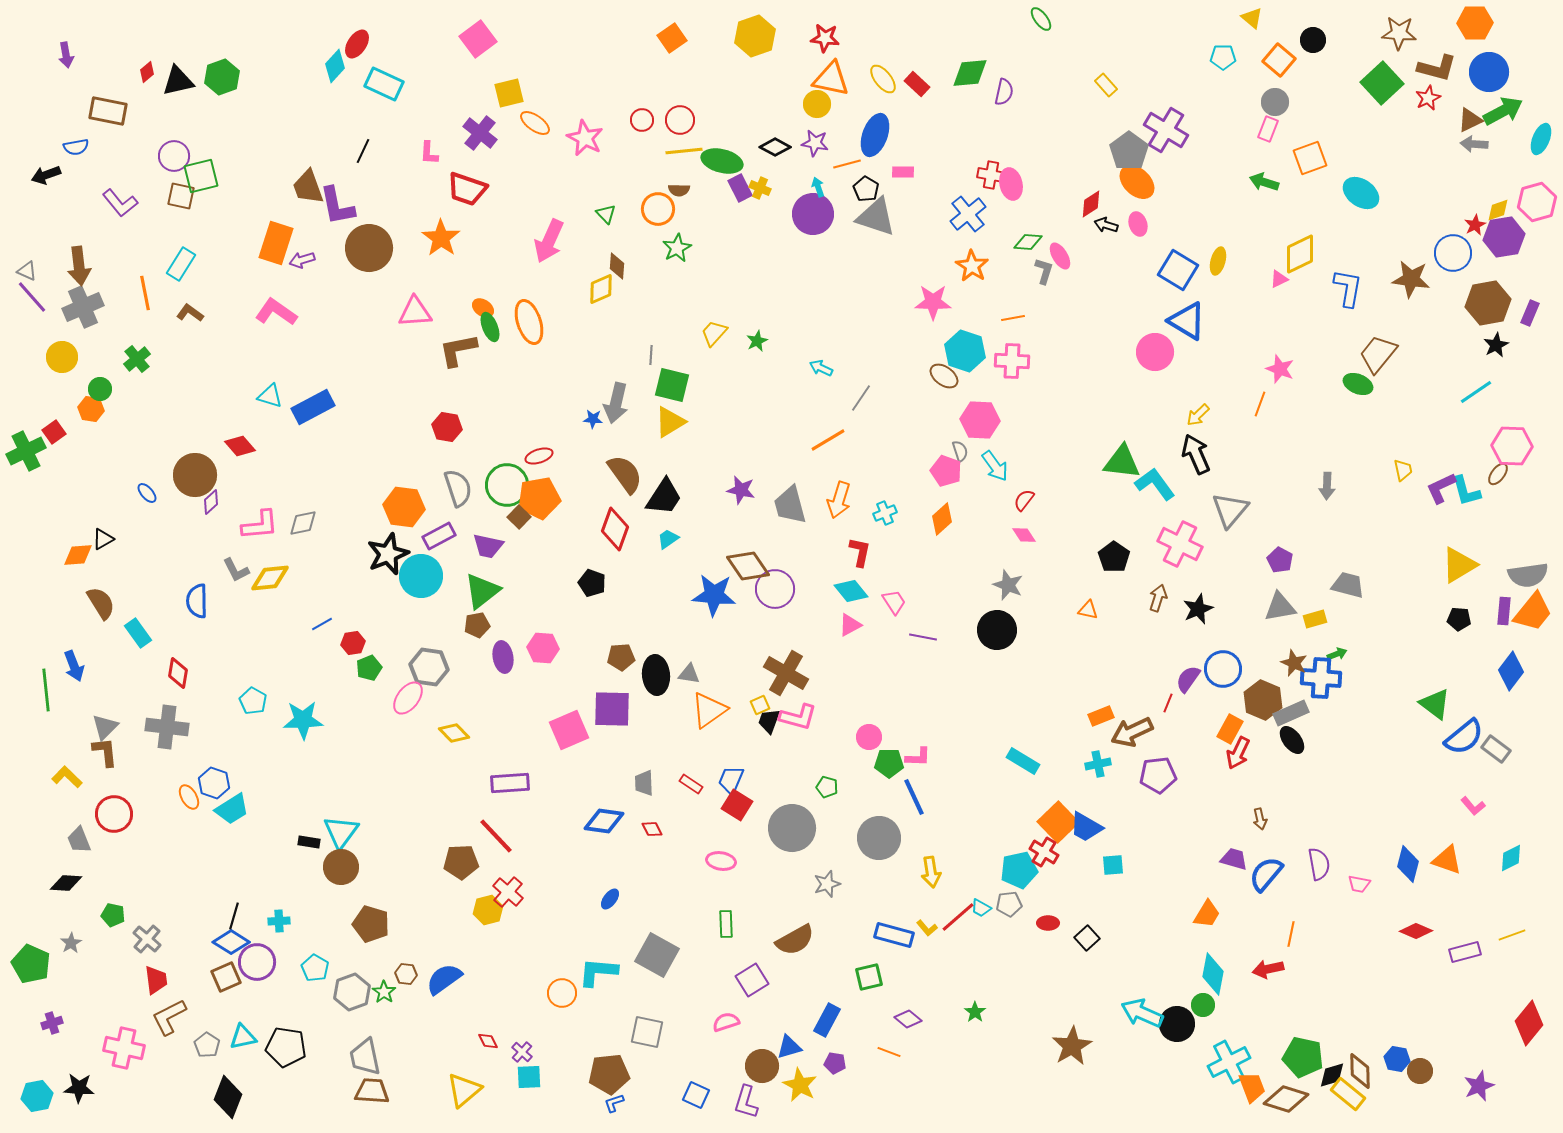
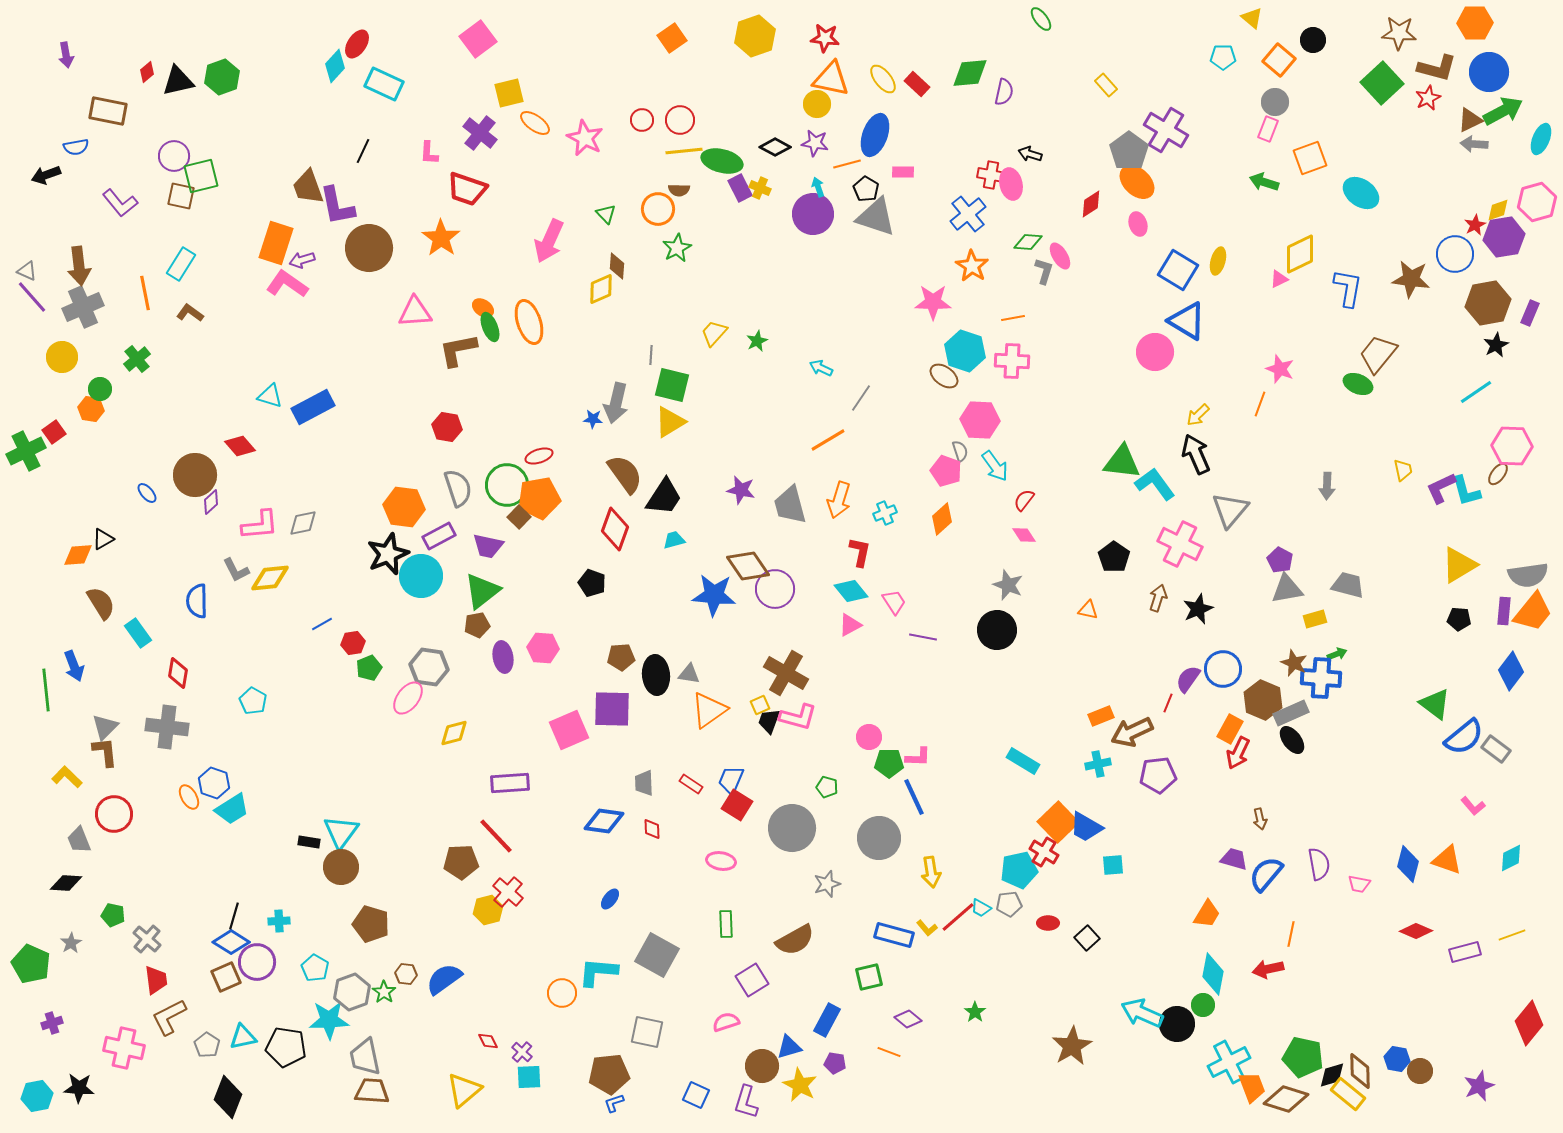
black arrow at (1106, 225): moved 76 px left, 71 px up
blue circle at (1453, 253): moved 2 px right, 1 px down
pink L-shape at (276, 312): moved 11 px right, 28 px up
cyan trapezoid at (668, 539): moved 6 px right, 1 px down; rotated 20 degrees clockwise
gray triangle at (1280, 607): moved 7 px right, 18 px up
cyan star at (303, 720): moved 26 px right, 300 px down
yellow diamond at (454, 733): rotated 60 degrees counterclockwise
red diamond at (652, 829): rotated 25 degrees clockwise
